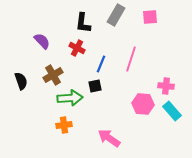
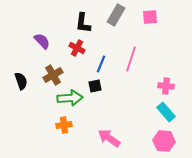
pink hexagon: moved 21 px right, 37 px down
cyan rectangle: moved 6 px left, 1 px down
